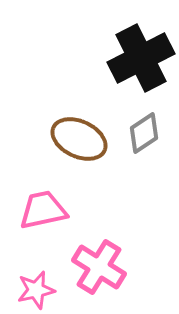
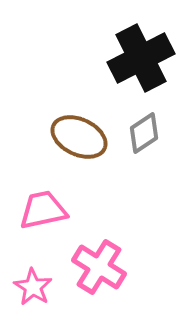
brown ellipse: moved 2 px up
pink star: moved 3 px left, 3 px up; rotated 27 degrees counterclockwise
